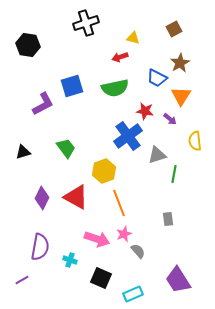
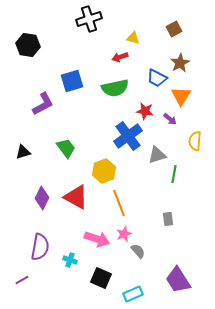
black cross: moved 3 px right, 4 px up
blue square: moved 5 px up
yellow semicircle: rotated 12 degrees clockwise
